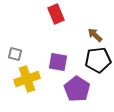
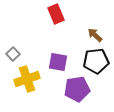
gray square: moved 2 px left; rotated 32 degrees clockwise
black pentagon: moved 2 px left, 1 px down
purple pentagon: rotated 30 degrees clockwise
